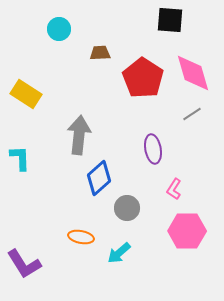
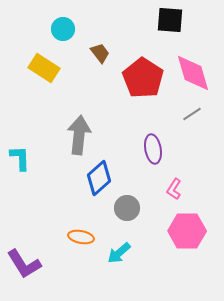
cyan circle: moved 4 px right
brown trapezoid: rotated 55 degrees clockwise
yellow rectangle: moved 18 px right, 26 px up
